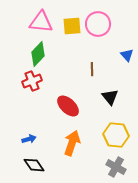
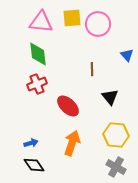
yellow square: moved 8 px up
green diamond: rotated 50 degrees counterclockwise
red cross: moved 5 px right, 3 px down
blue arrow: moved 2 px right, 4 px down
